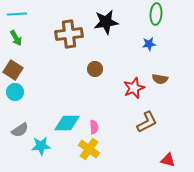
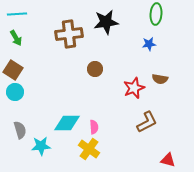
gray semicircle: rotated 72 degrees counterclockwise
